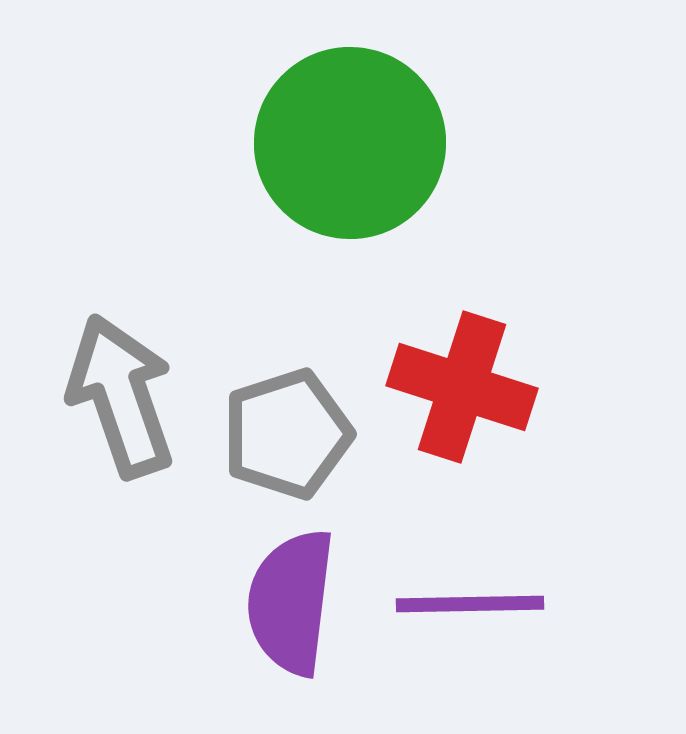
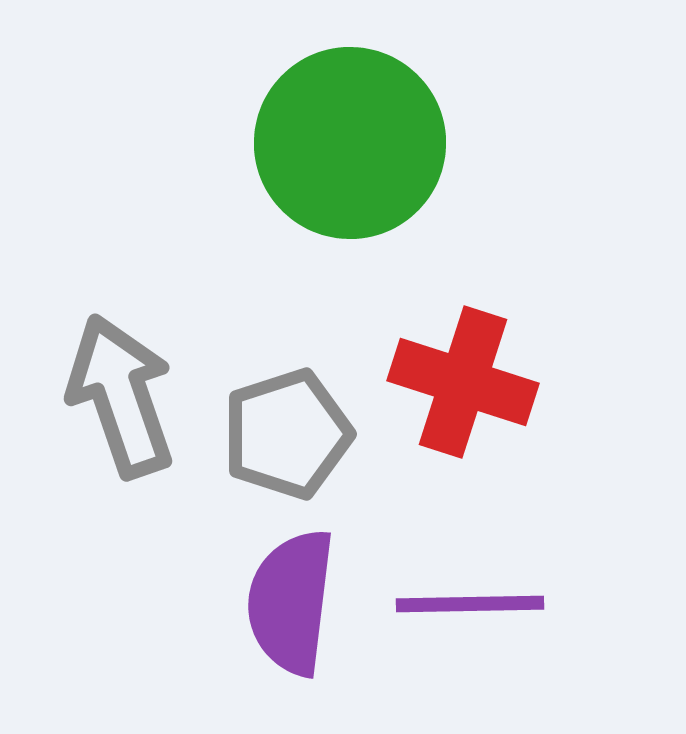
red cross: moved 1 px right, 5 px up
